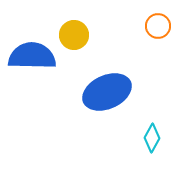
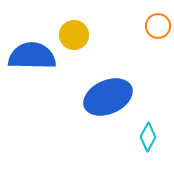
blue ellipse: moved 1 px right, 5 px down
cyan diamond: moved 4 px left, 1 px up
